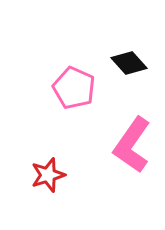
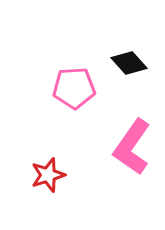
pink pentagon: rotated 27 degrees counterclockwise
pink L-shape: moved 2 px down
